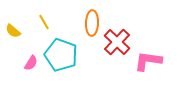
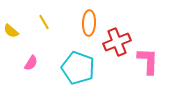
orange ellipse: moved 3 px left
yellow semicircle: moved 2 px left
red cross: rotated 24 degrees clockwise
cyan pentagon: moved 17 px right, 13 px down
pink L-shape: rotated 84 degrees clockwise
